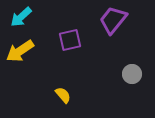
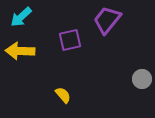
purple trapezoid: moved 6 px left
yellow arrow: rotated 36 degrees clockwise
gray circle: moved 10 px right, 5 px down
